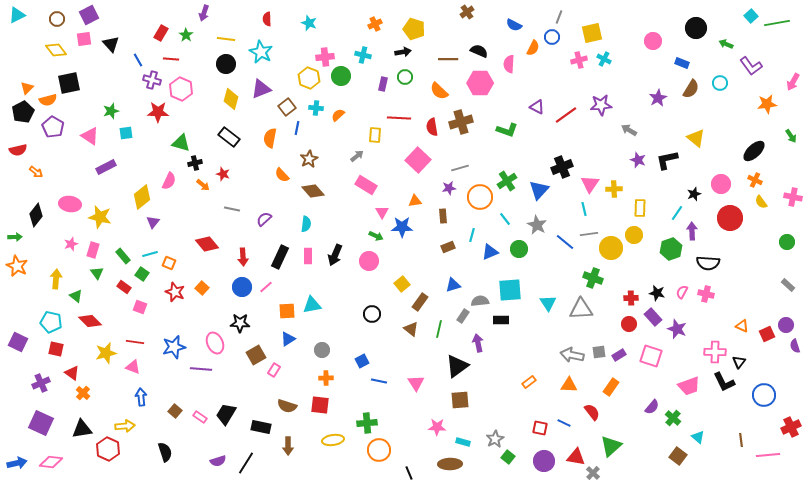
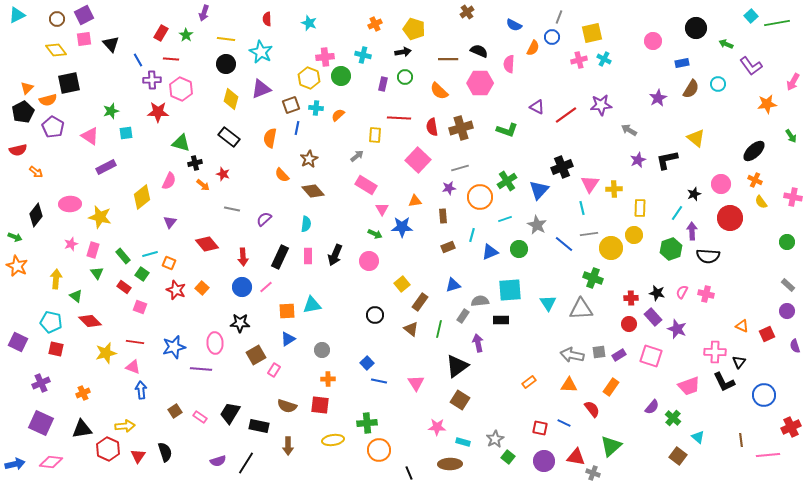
purple square at (89, 15): moved 5 px left
blue rectangle at (682, 63): rotated 32 degrees counterclockwise
purple cross at (152, 80): rotated 18 degrees counterclockwise
cyan circle at (720, 83): moved 2 px left, 1 px down
brown square at (287, 107): moved 4 px right, 2 px up; rotated 18 degrees clockwise
brown cross at (461, 122): moved 6 px down
purple star at (638, 160): rotated 28 degrees clockwise
pink ellipse at (70, 204): rotated 10 degrees counterclockwise
cyan line at (584, 209): moved 2 px left, 1 px up
pink triangle at (382, 212): moved 3 px up
cyan line at (505, 219): rotated 72 degrees counterclockwise
purple triangle at (153, 222): moved 17 px right
green arrow at (376, 236): moved 1 px left, 2 px up
green arrow at (15, 237): rotated 24 degrees clockwise
blue line at (565, 242): moved 1 px left, 2 px down
black semicircle at (708, 263): moved 7 px up
red star at (175, 292): moved 1 px right, 2 px up
black circle at (372, 314): moved 3 px right, 1 px down
purple circle at (786, 325): moved 1 px right, 14 px up
pink ellipse at (215, 343): rotated 20 degrees clockwise
blue square at (362, 361): moved 5 px right, 2 px down; rotated 16 degrees counterclockwise
red triangle at (72, 373): moved 66 px right, 83 px down; rotated 28 degrees clockwise
orange cross at (326, 378): moved 2 px right, 1 px down
orange cross at (83, 393): rotated 24 degrees clockwise
blue arrow at (141, 397): moved 7 px up
brown square at (460, 400): rotated 36 degrees clockwise
brown square at (175, 411): rotated 16 degrees clockwise
red semicircle at (592, 412): moved 3 px up
black trapezoid at (226, 414): moved 4 px right, 1 px up
black rectangle at (261, 427): moved 2 px left, 1 px up
blue arrow at (17, 463): moved 2 px left, 1 px down
gray cross at (593, 473): rotated 24 degrees counterclockwise
